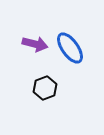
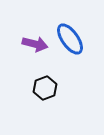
blue ellipse: moved 9 px up
